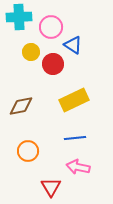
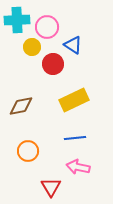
cyan cross: moved 2 px left, 3 px down
pink circle: moved 4 px left
yellow circle: moved 1 px right, 5 px up
